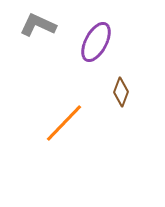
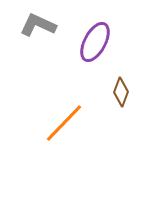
purple ellipse: moved 1 px left
